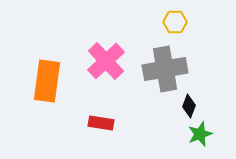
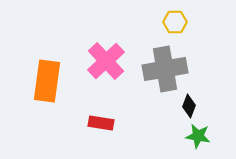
green star: moved 2 px left, 2 px down; rotated 30 degrees clockwise
